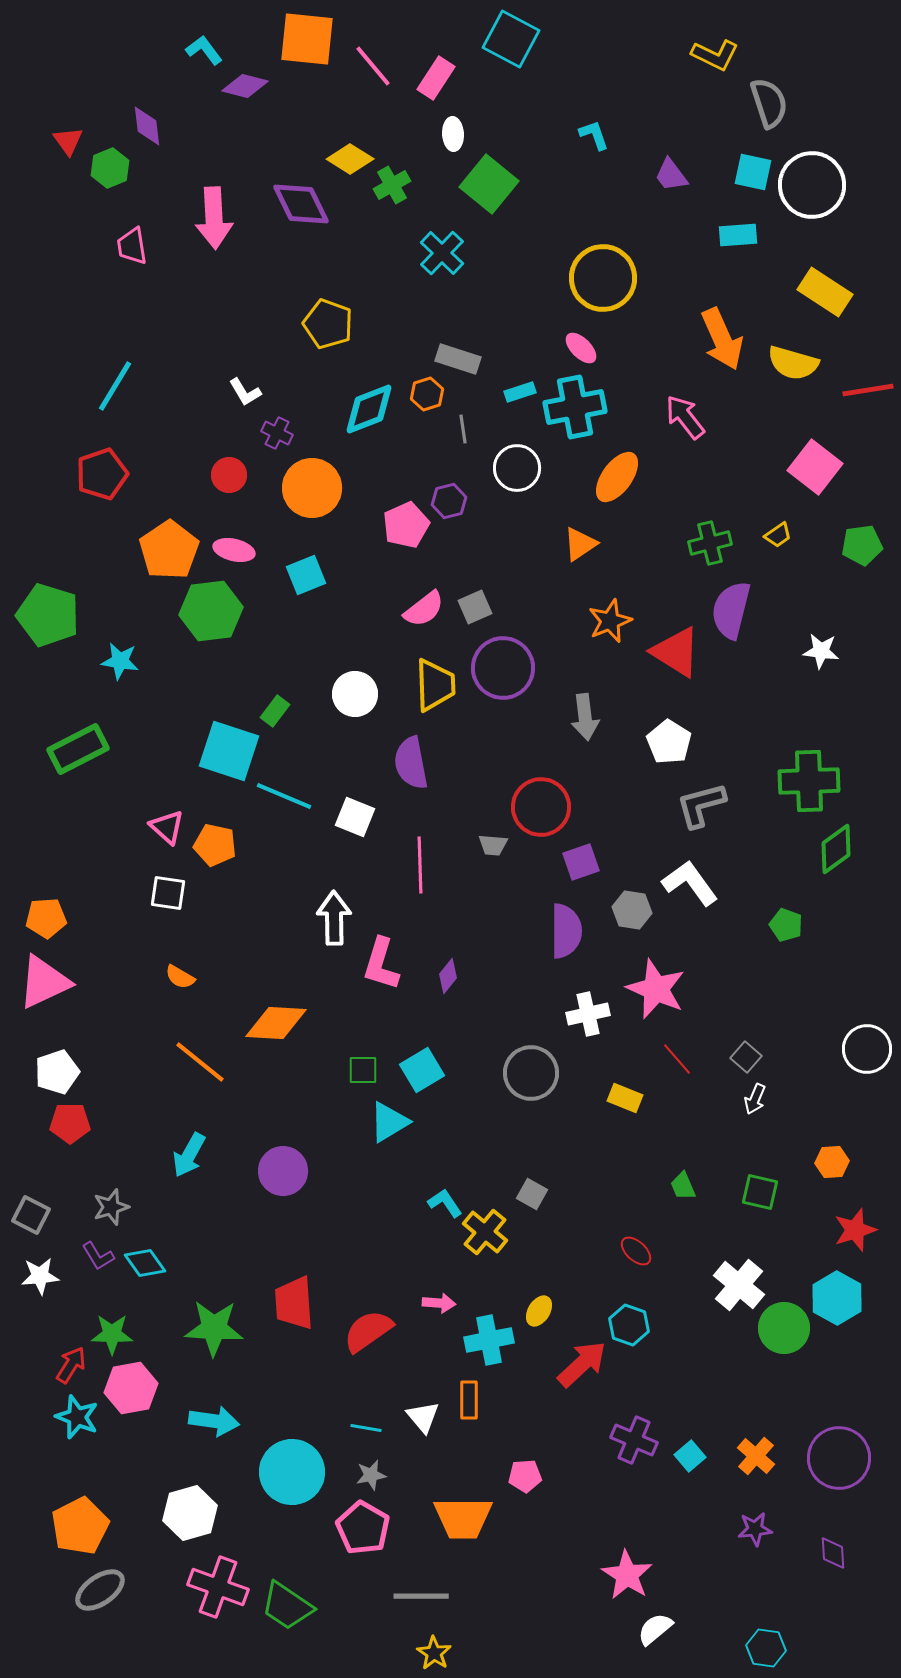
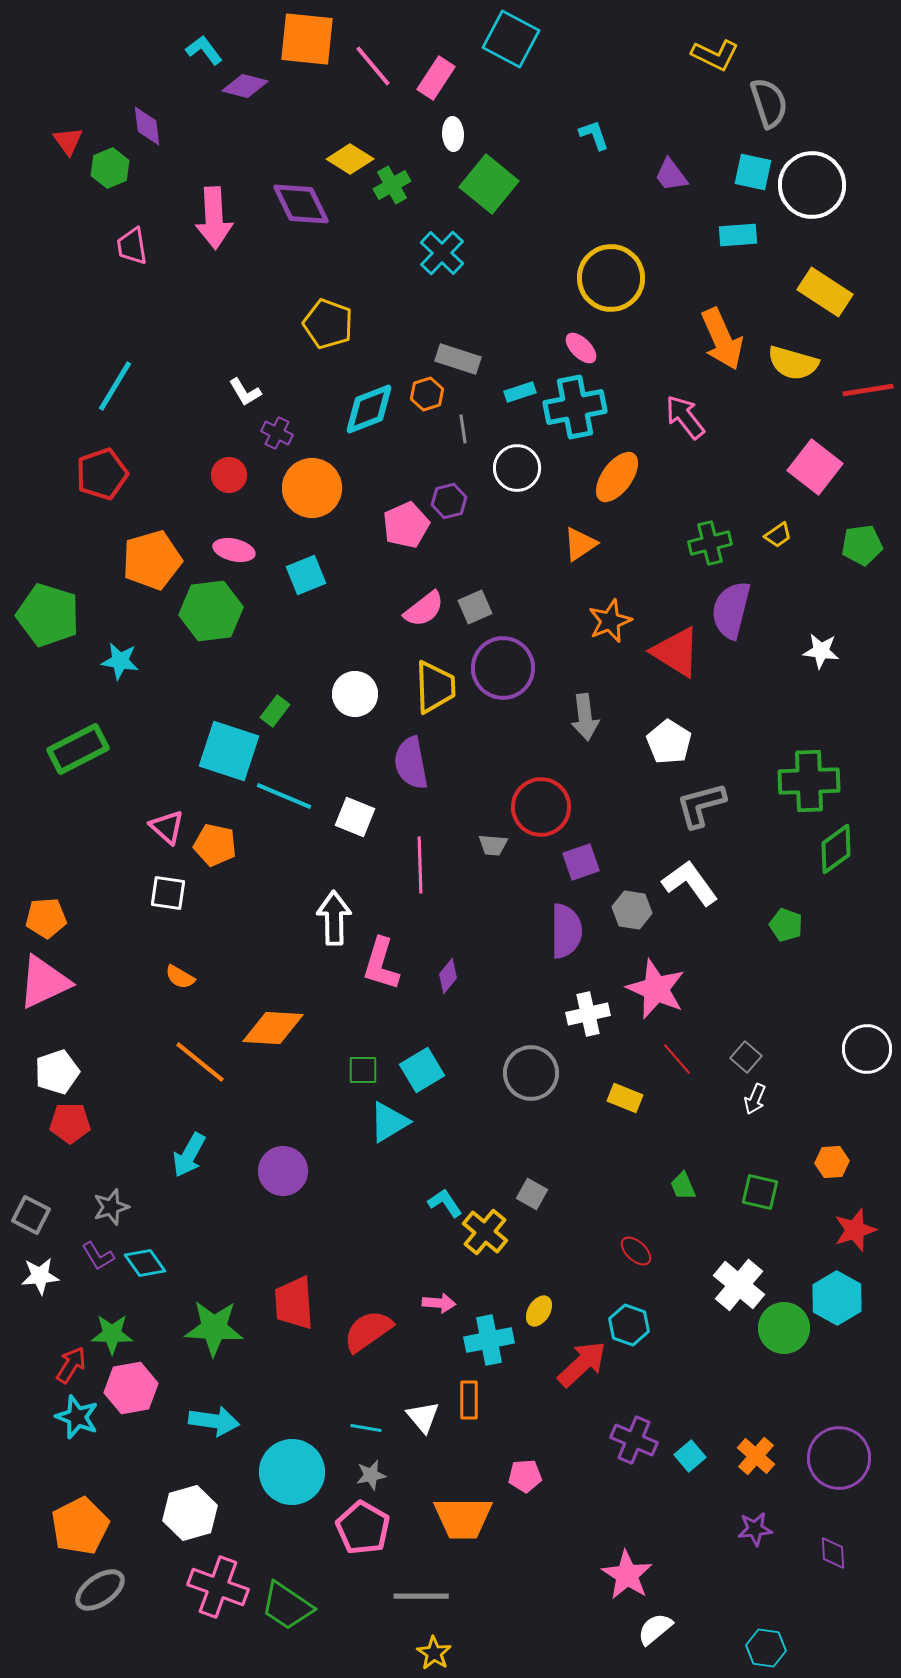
yellow circle at (603, 278): moved 8 px right
orange pentagon at (169, 550): moved 17 px left, 10 px down; rotated 18 degrees clockwise
yellow trapezoid at (435, 685): moved 2 px down
orange diamond at (276, 1023): moved 3 px left, 5 px down
